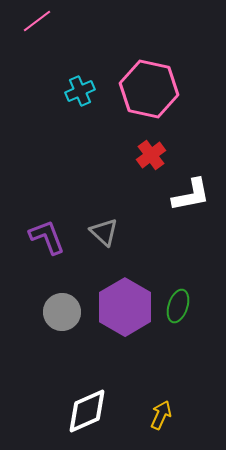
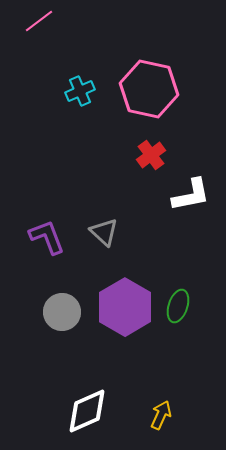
pink line: moved 2 px right
